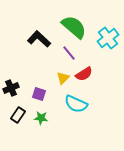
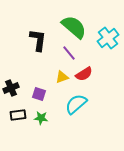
black L-shape: moved 1 px left, 1 px down; rotated 55 degrees clockwise
yellow triangle: moved 1 px left, 1 px up; rotated 24 degrees clockwise
cyan semicircle: rotated 115 degrees clockwise
black rectangle: rotated 49 degrees clockwise
